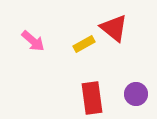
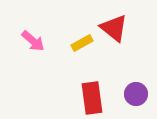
yellow rectangle: moved 2 px left, 1 px up
